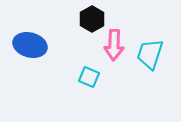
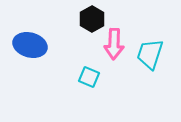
pink arrow: moved 1 px up
